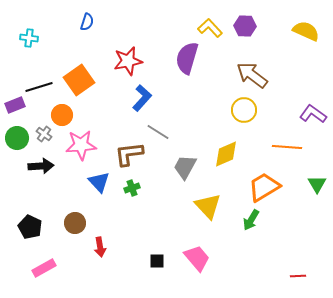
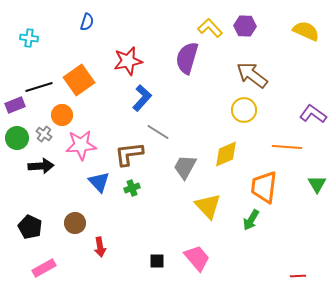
orange trapezoid: rotated 52 degrees counterclockwise
